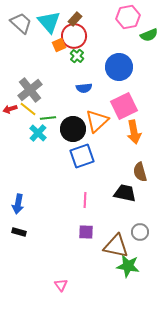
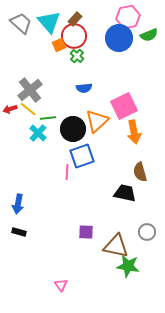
blue circle: moved 29 px up
pink line: moved 18 px left, 28 px up
gray circle: moved 7 px right
